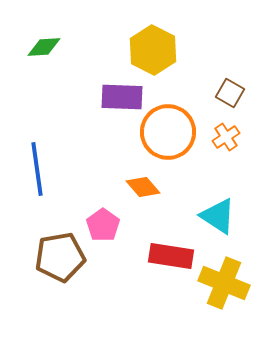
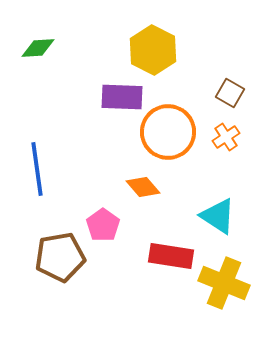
green diamond: moved 6 px left, 1 px down
